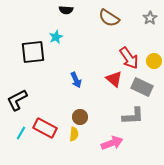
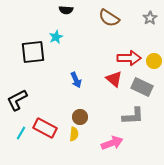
red arrow: rotated 55 degrees counterclockwise
